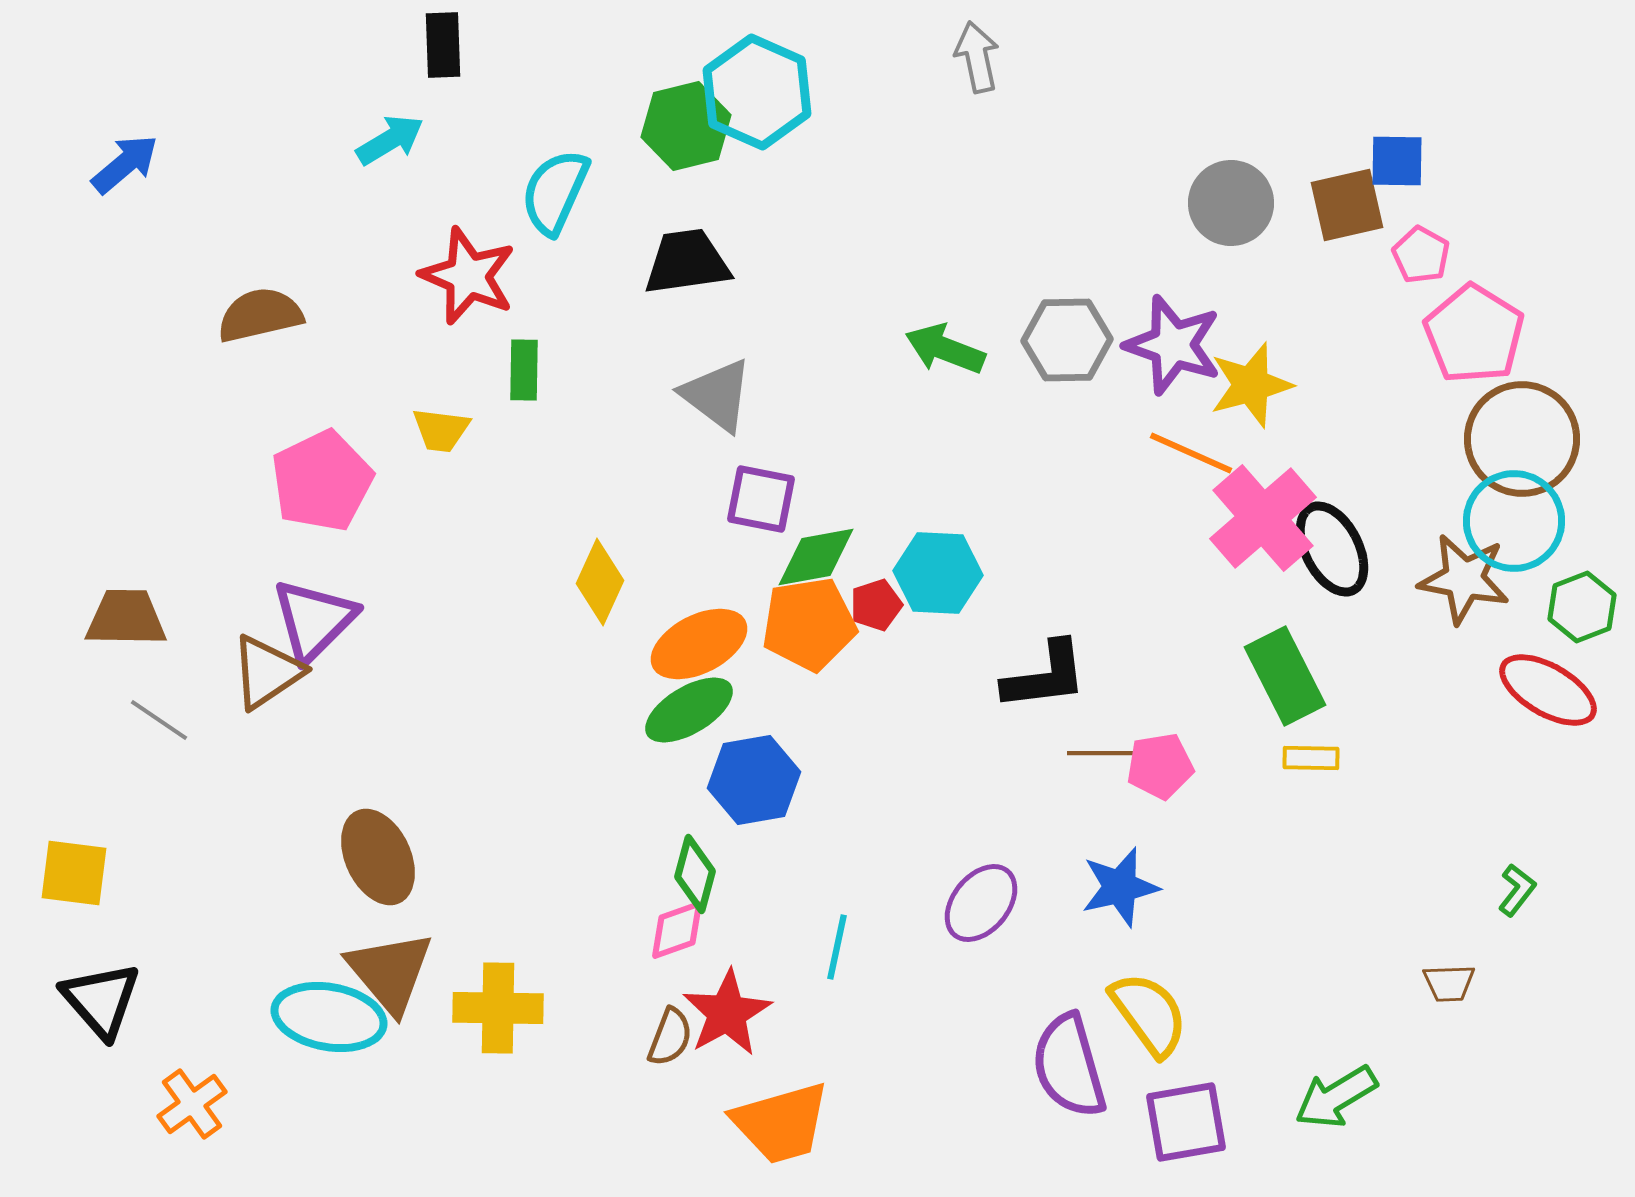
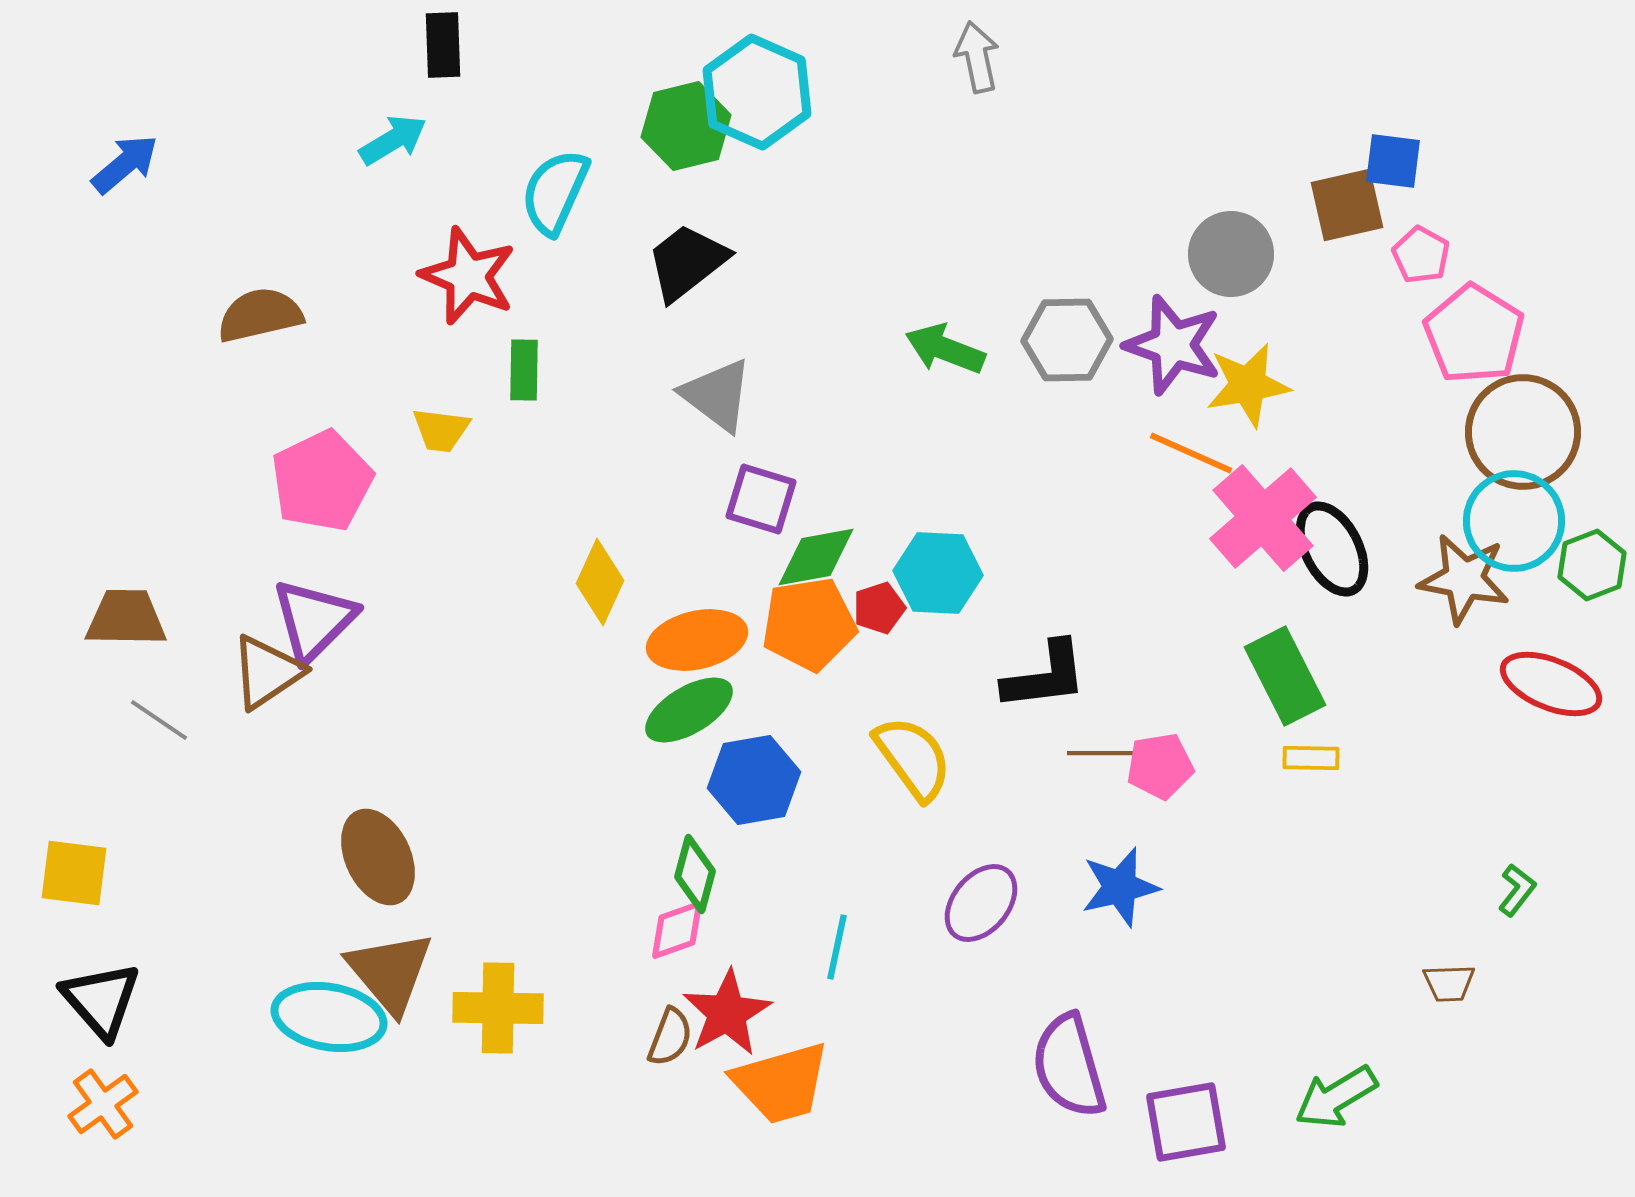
cyan arrow at (390, 140): moved 3 px right
blue square at (1397, 161): moved 4 px left; rotated 6 degrees clockwise
gray circle at (1231, 203): moved 51 px down
black trapezoid at (687, 262): rotated 30 degrees counterclockwise
yellow star at (1251, 385): moved 3 px left; rotated 6 degrees clockwise
brown circle at (1522, 439): moved 1 px right, 7 px up
purple square at (761, 499): rotated 6 degrees clockwise
red pentagon at (876, 605): moved 3 px right, 3 px down
green hexagon at (1582, 607): moved 10 px right, 42 px up
orange ellipse at (699, 644): moved 2 px left, 4 px up; rotated 14 degrees clockwise
red ellipse at (1548, 690): moved 3 px right, 6 px up; rotated 8 degrees counterclockwise
yellow semicircle at (1149, 1014): moved 236 px left, 256 px up
orange cross at (192, 1104): moved 89 px left
orange trapezoid at (781, 1123): moved 40 px up
